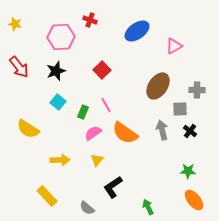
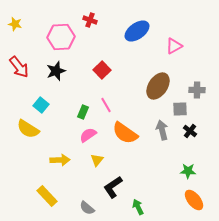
cyan square: moved 17 px left, 3 px down
pink semicircle: moved 5 px left, 2 px down
green arrow: moved 10 px left
